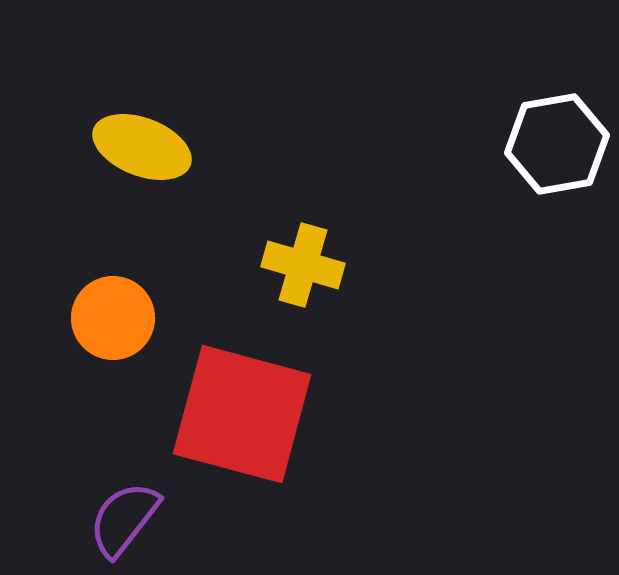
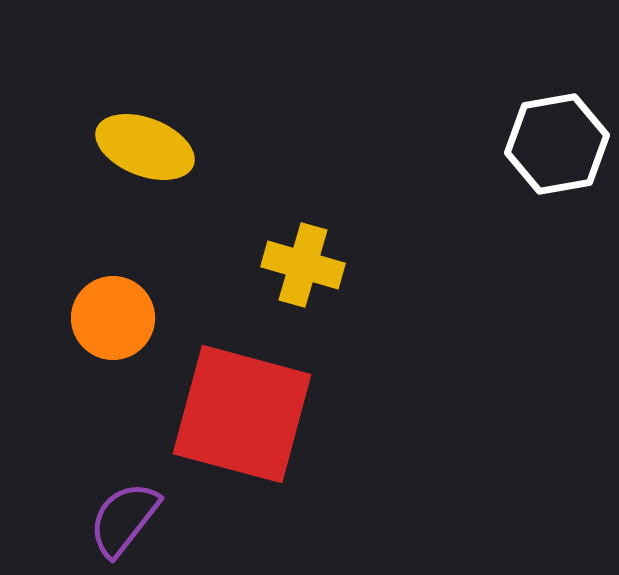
yellow ellipse: moved 3 px right
